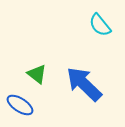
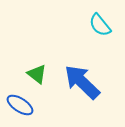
blue arrow: moved 2 px left, 2 px up
